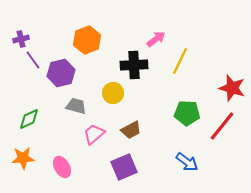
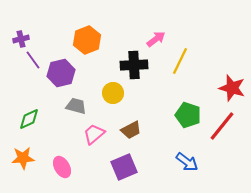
green pentagon: moved 1 px right, 2 px down; rotated 15 degrees clockwise
